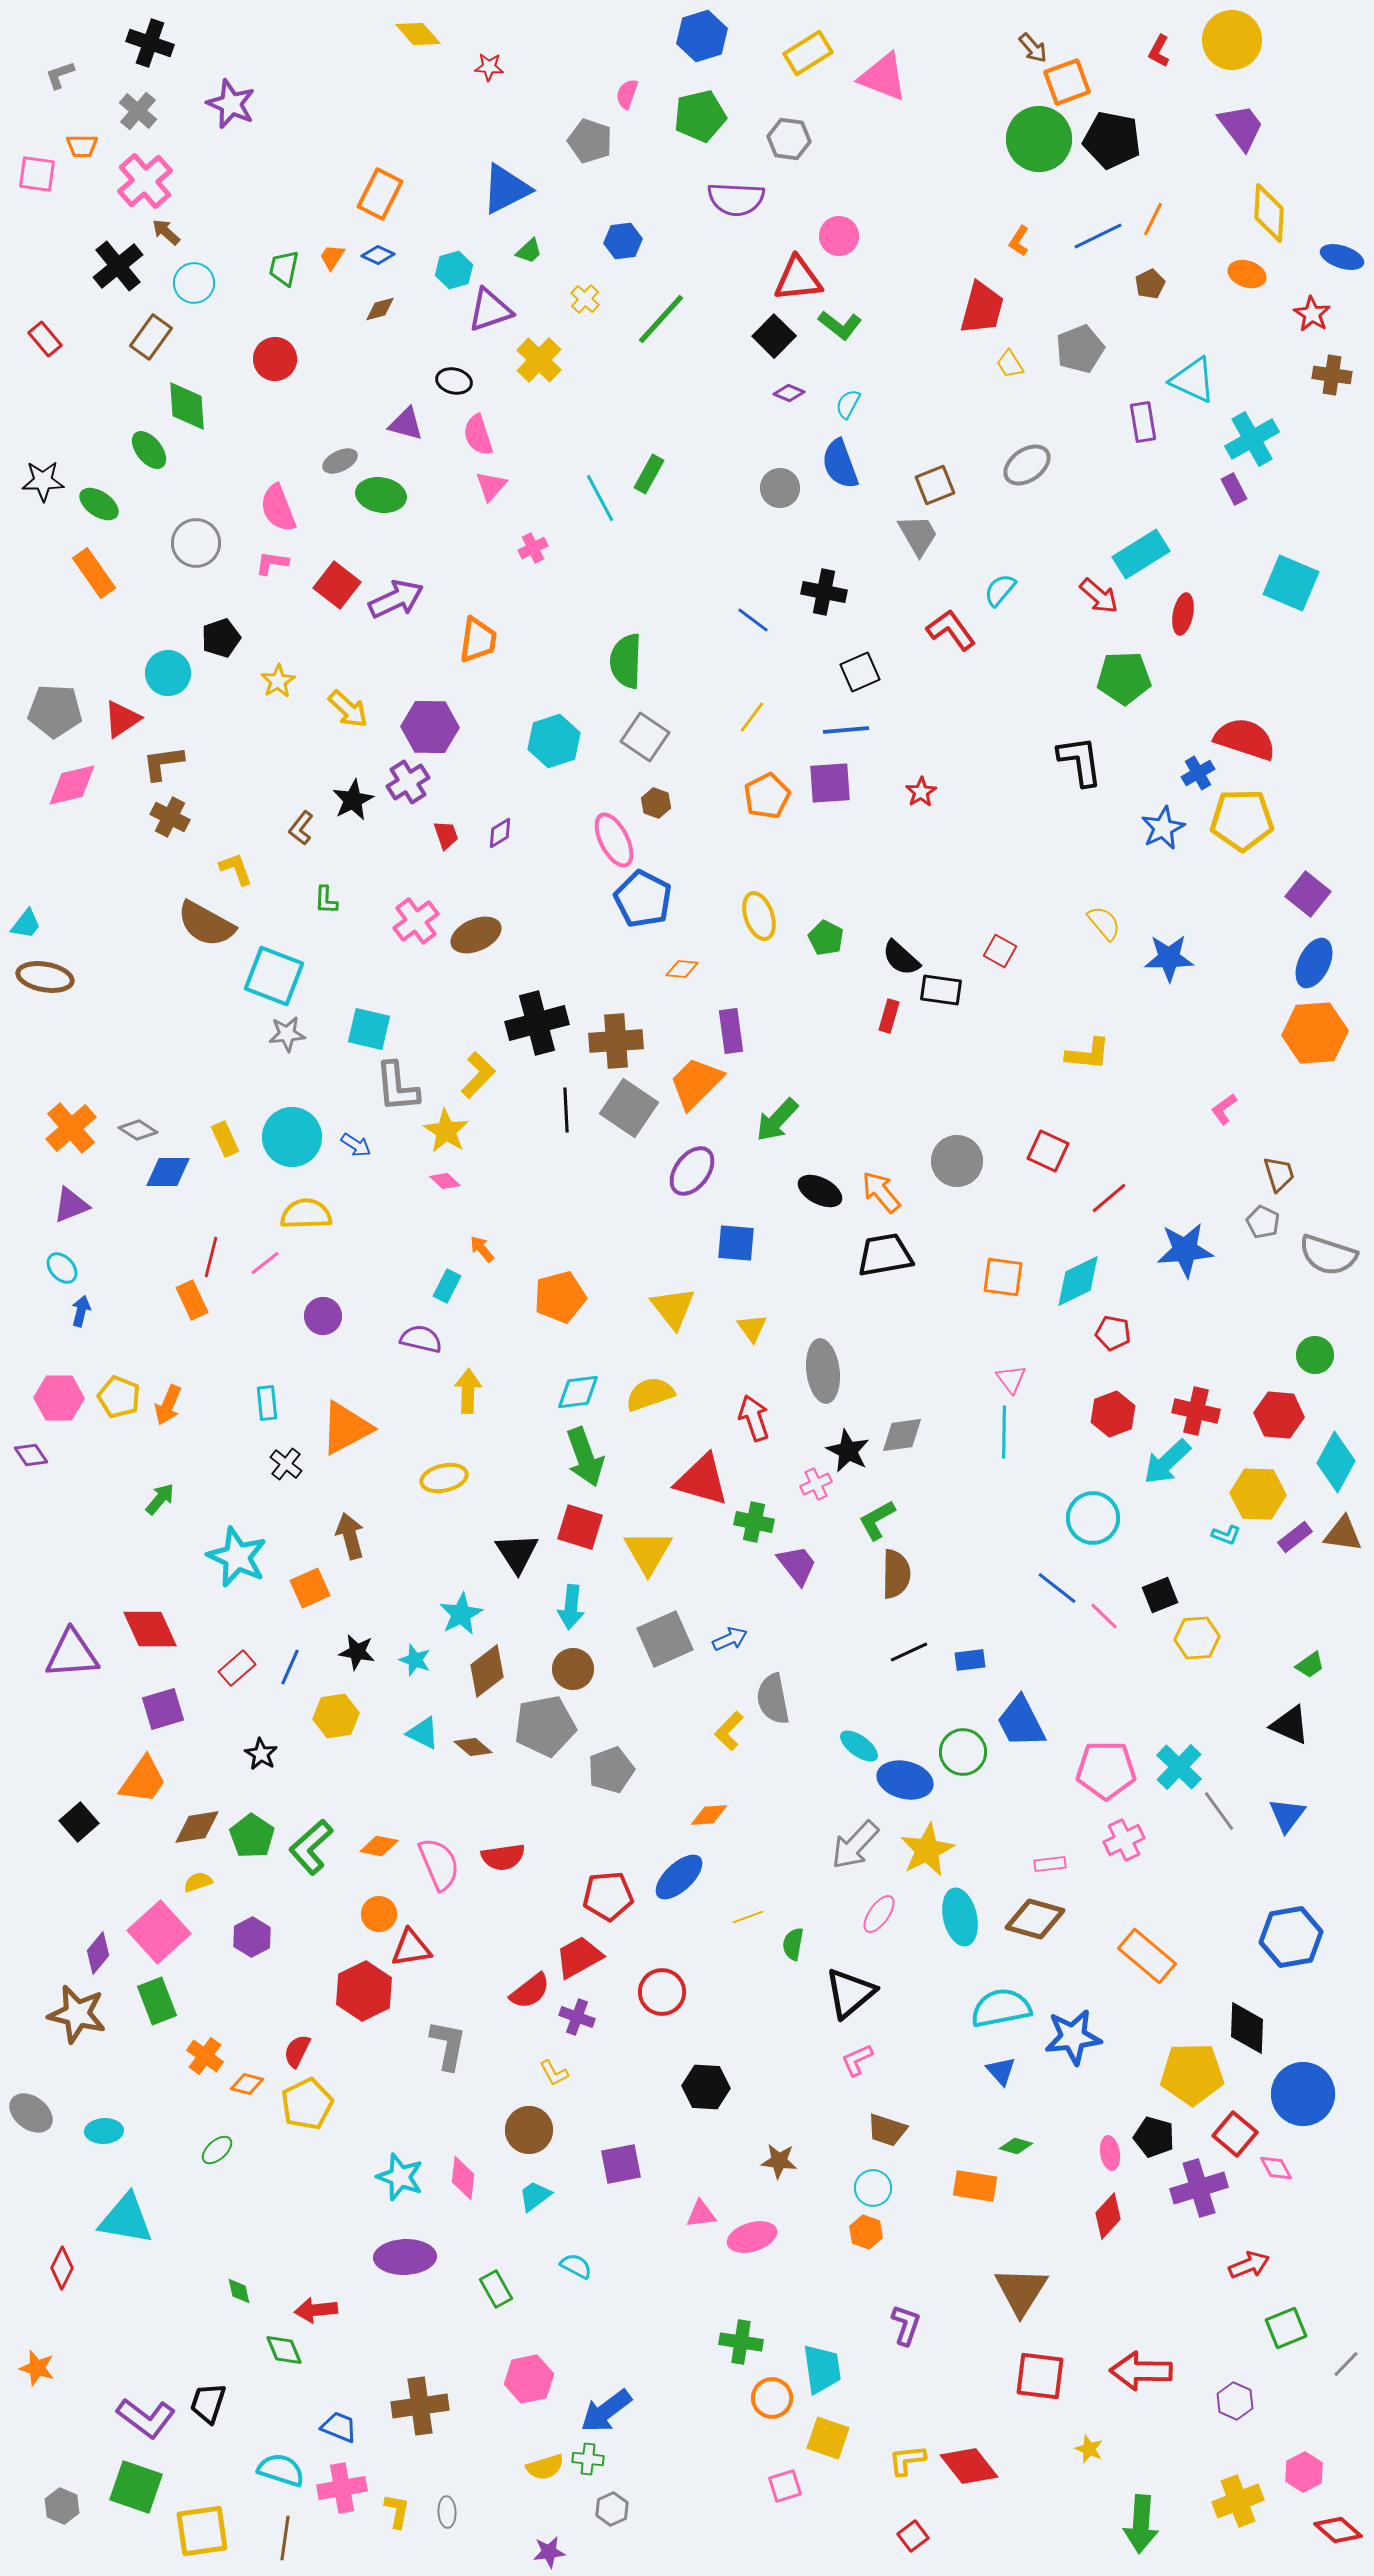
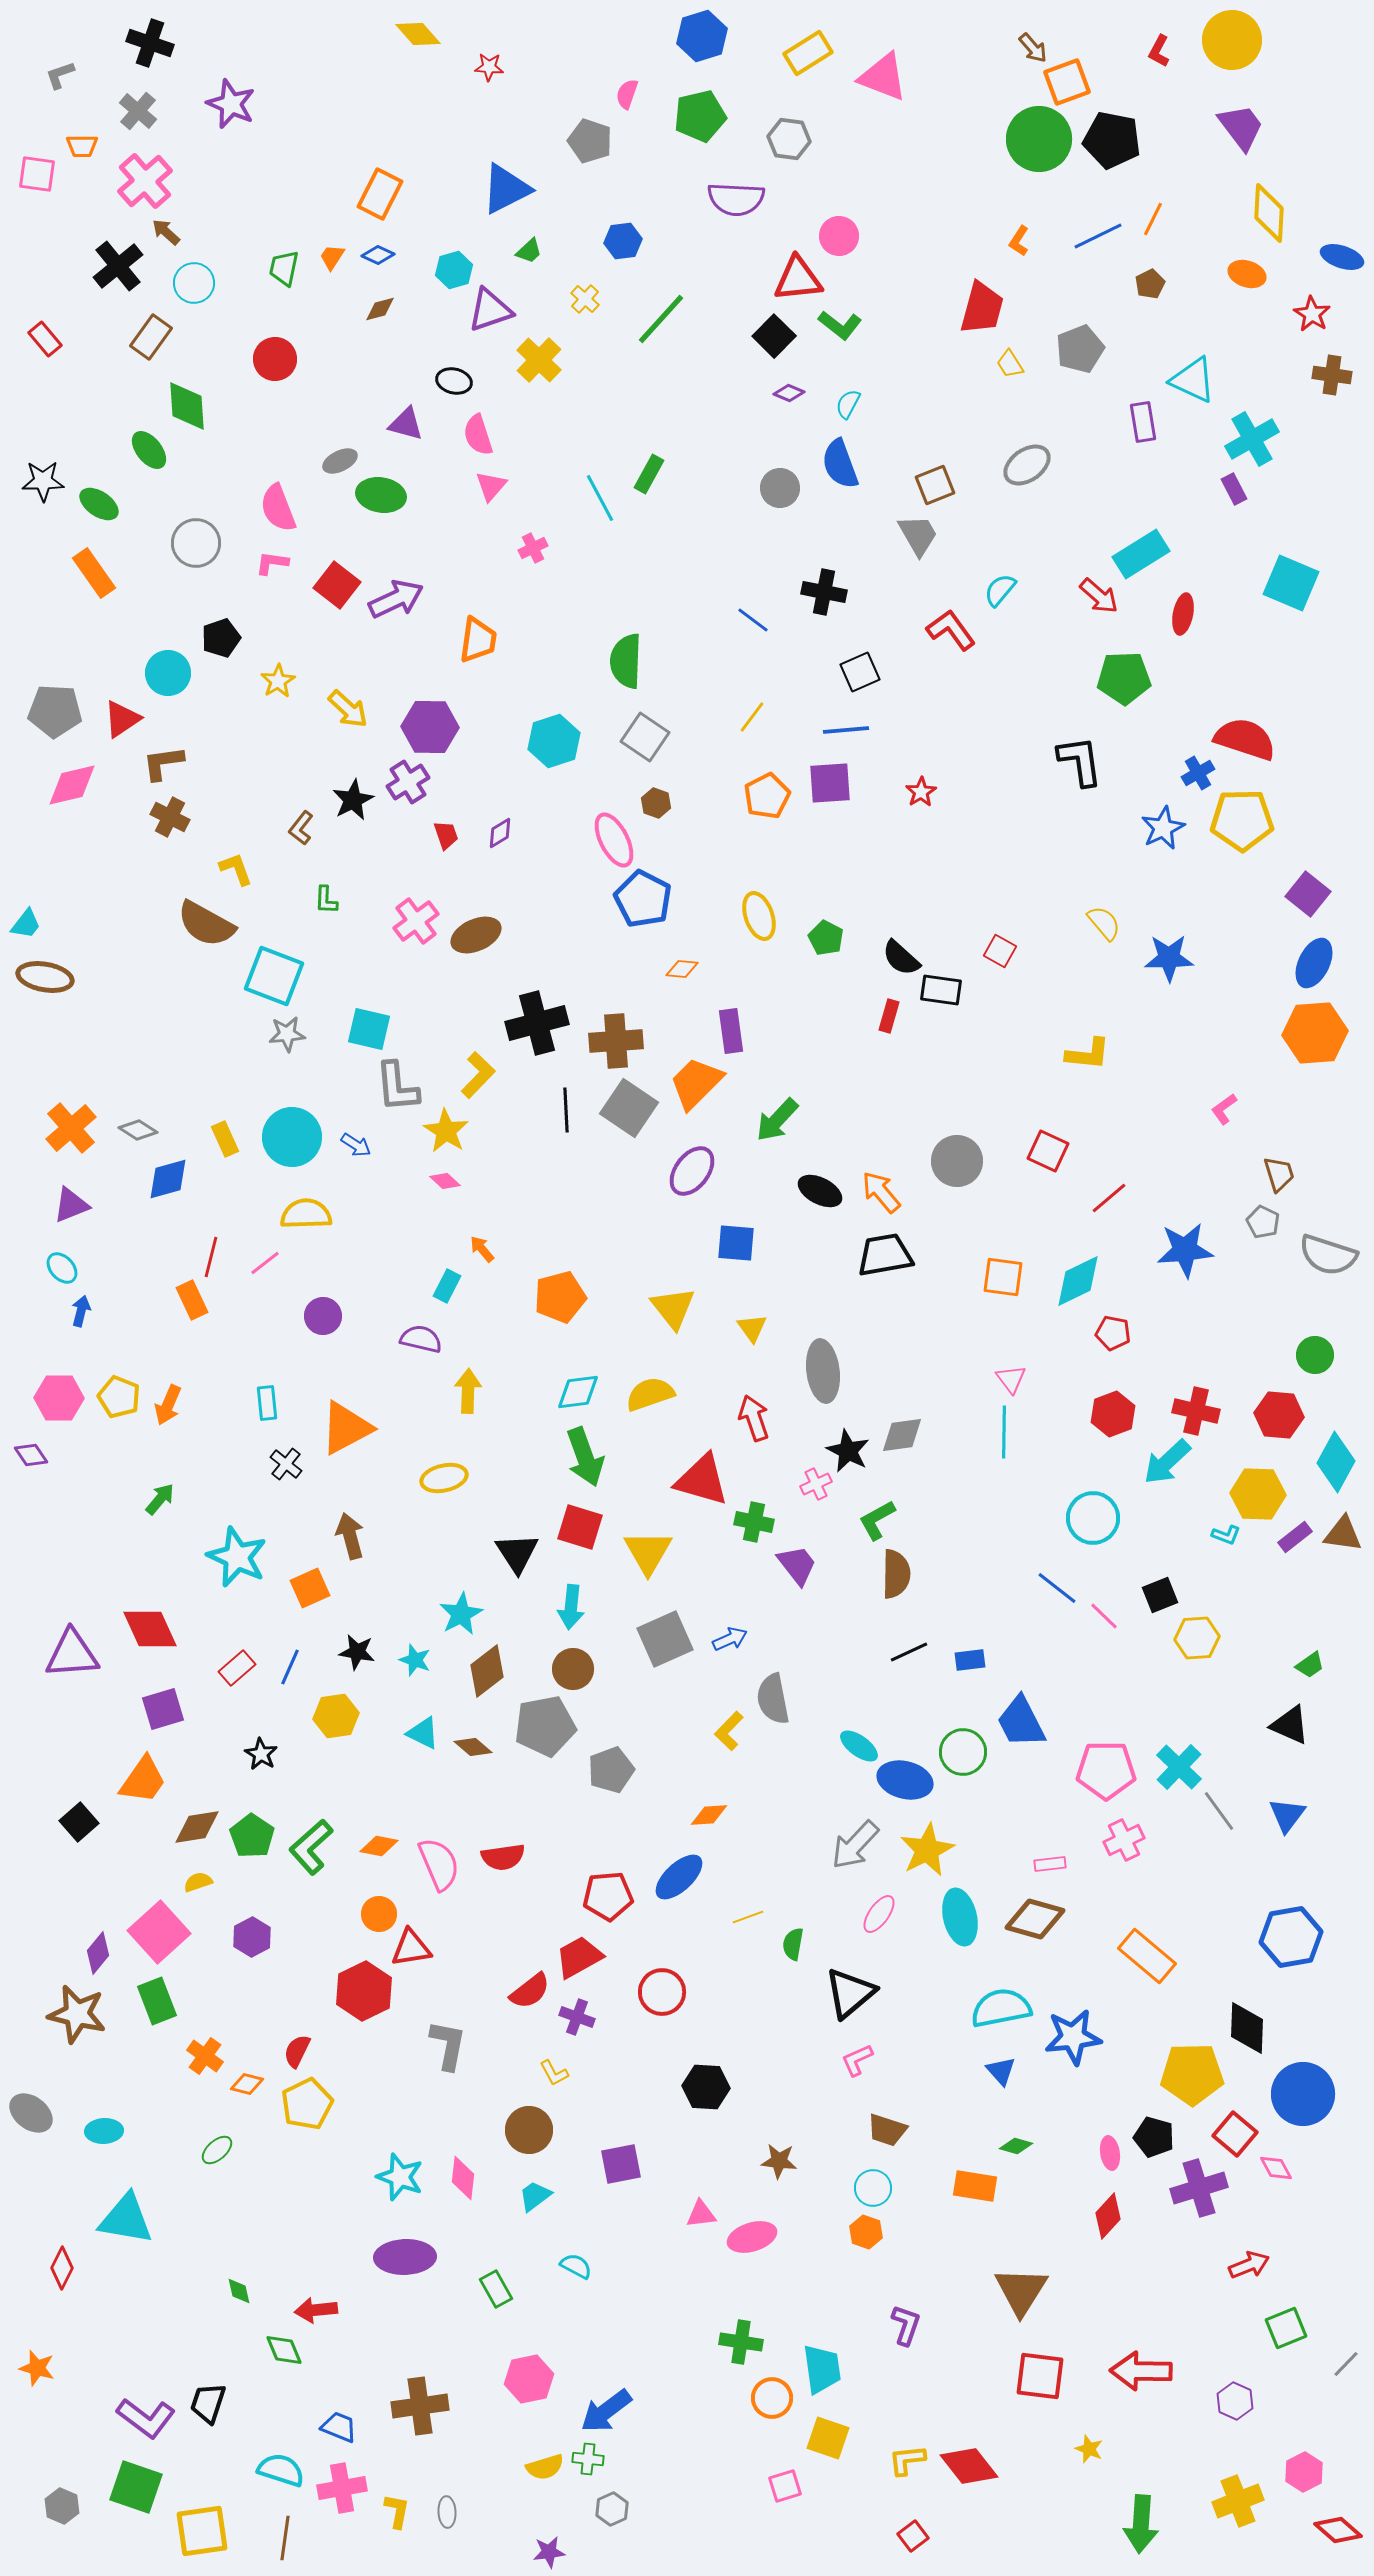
blue diamond at (168, 1172): moved 7 px down; rotated 15 degrees counterclockwise
